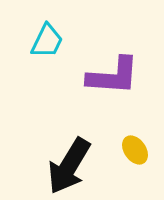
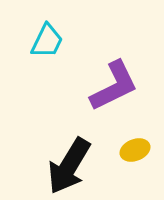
purple L-shape: moved 1 px right, 10 px down; rotated 30 degrees counterclockwise
yellow ellipse: rotated 76 degrees counterclockwise
